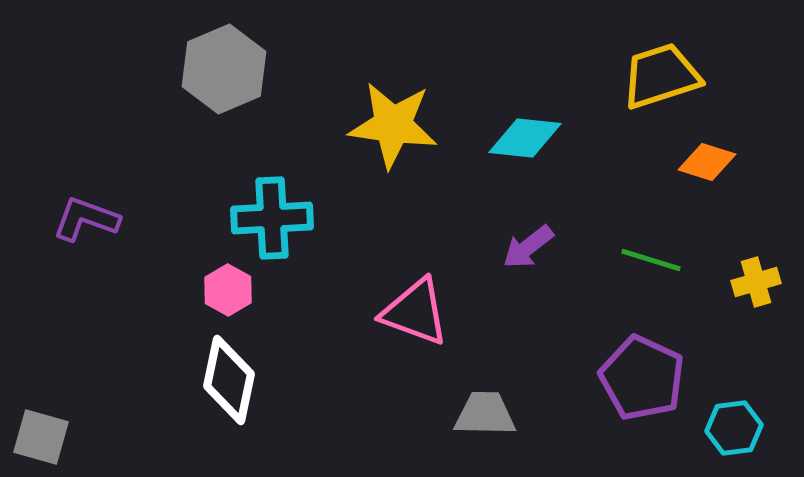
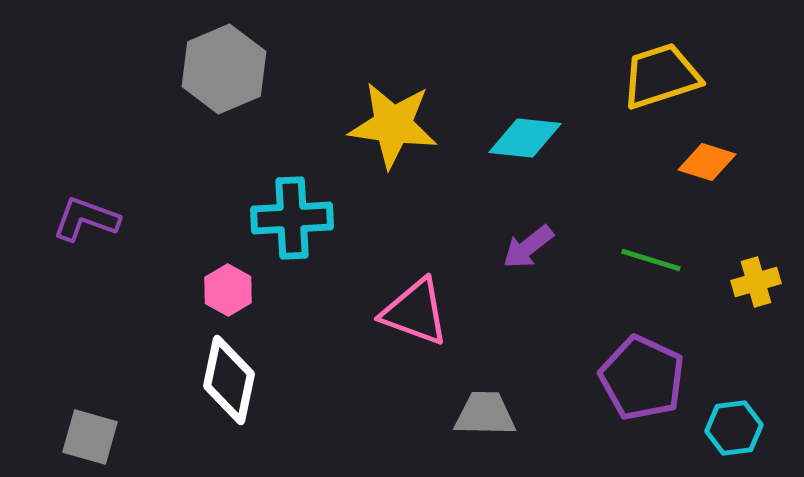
cyan cross: moved 20 px right
gray square: moved 49 px right
